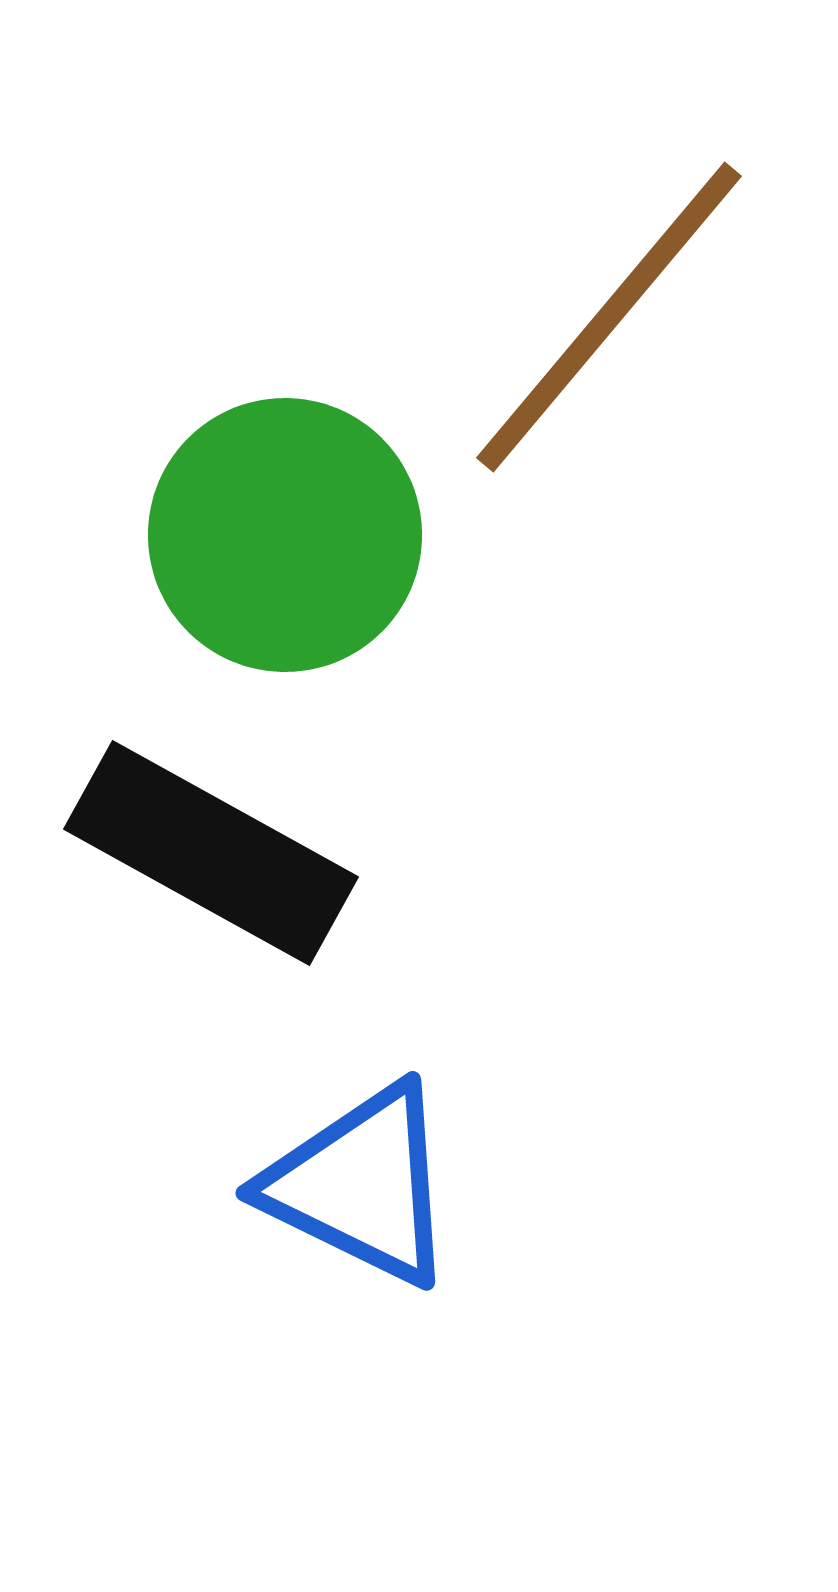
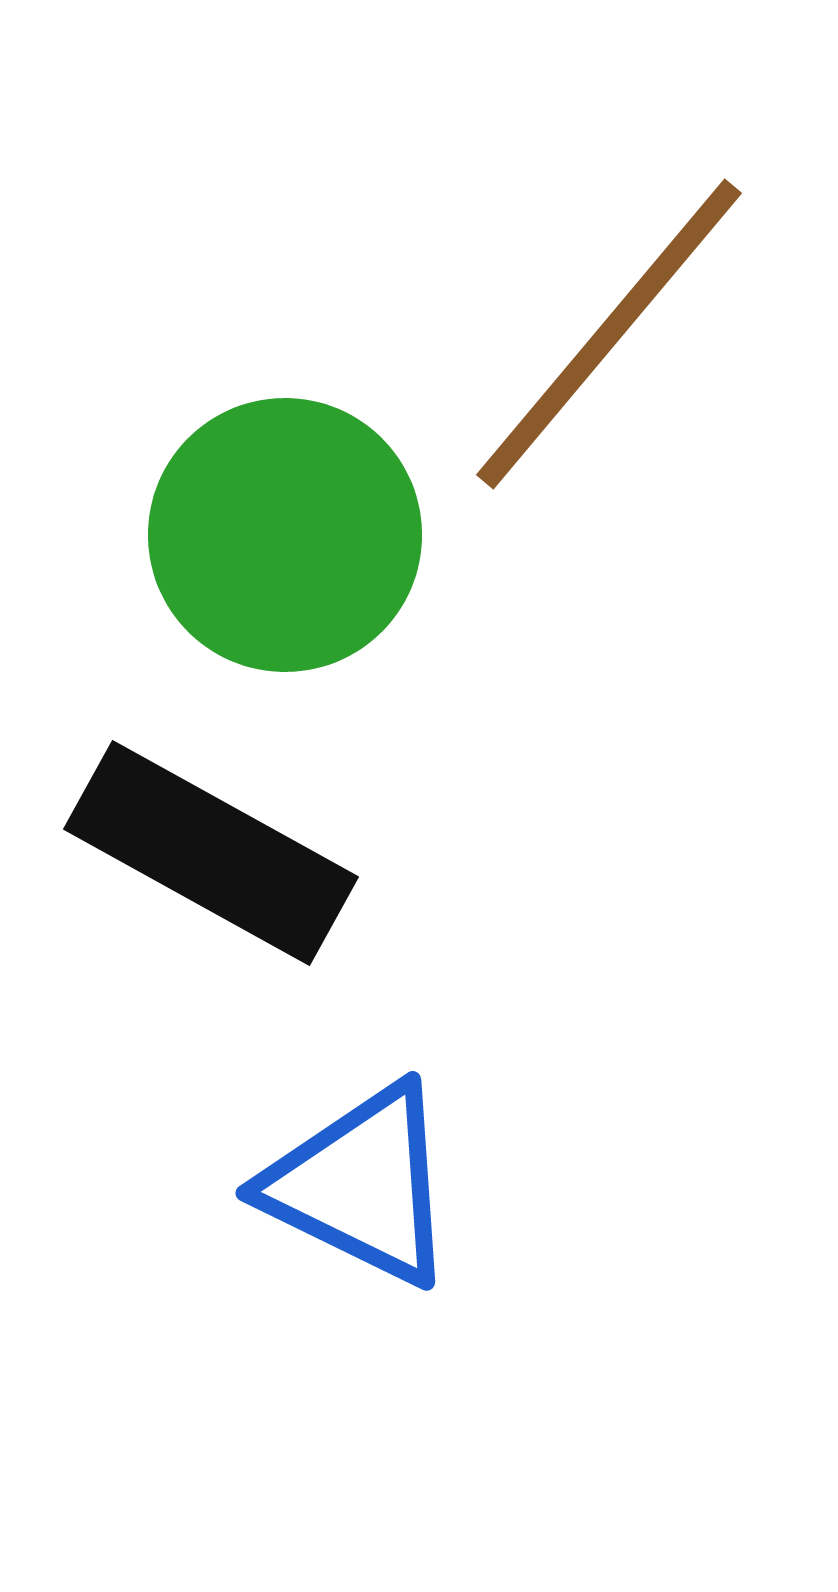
brown line: moved 17 px down
